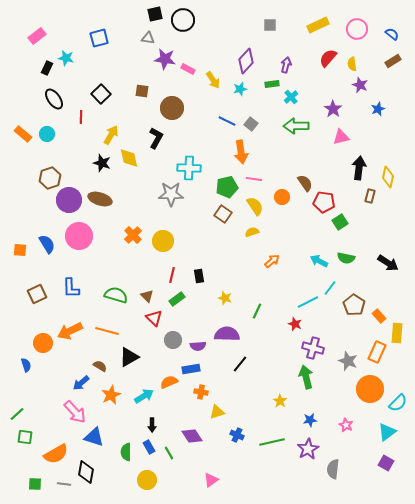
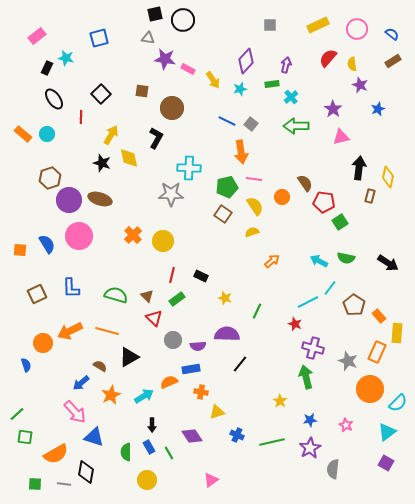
black rectangle at (199, 276): moved 2 px right; rotated 56 degrees counterclockwise
purple star at (308, 449): moved 2 px right, 1 px up
